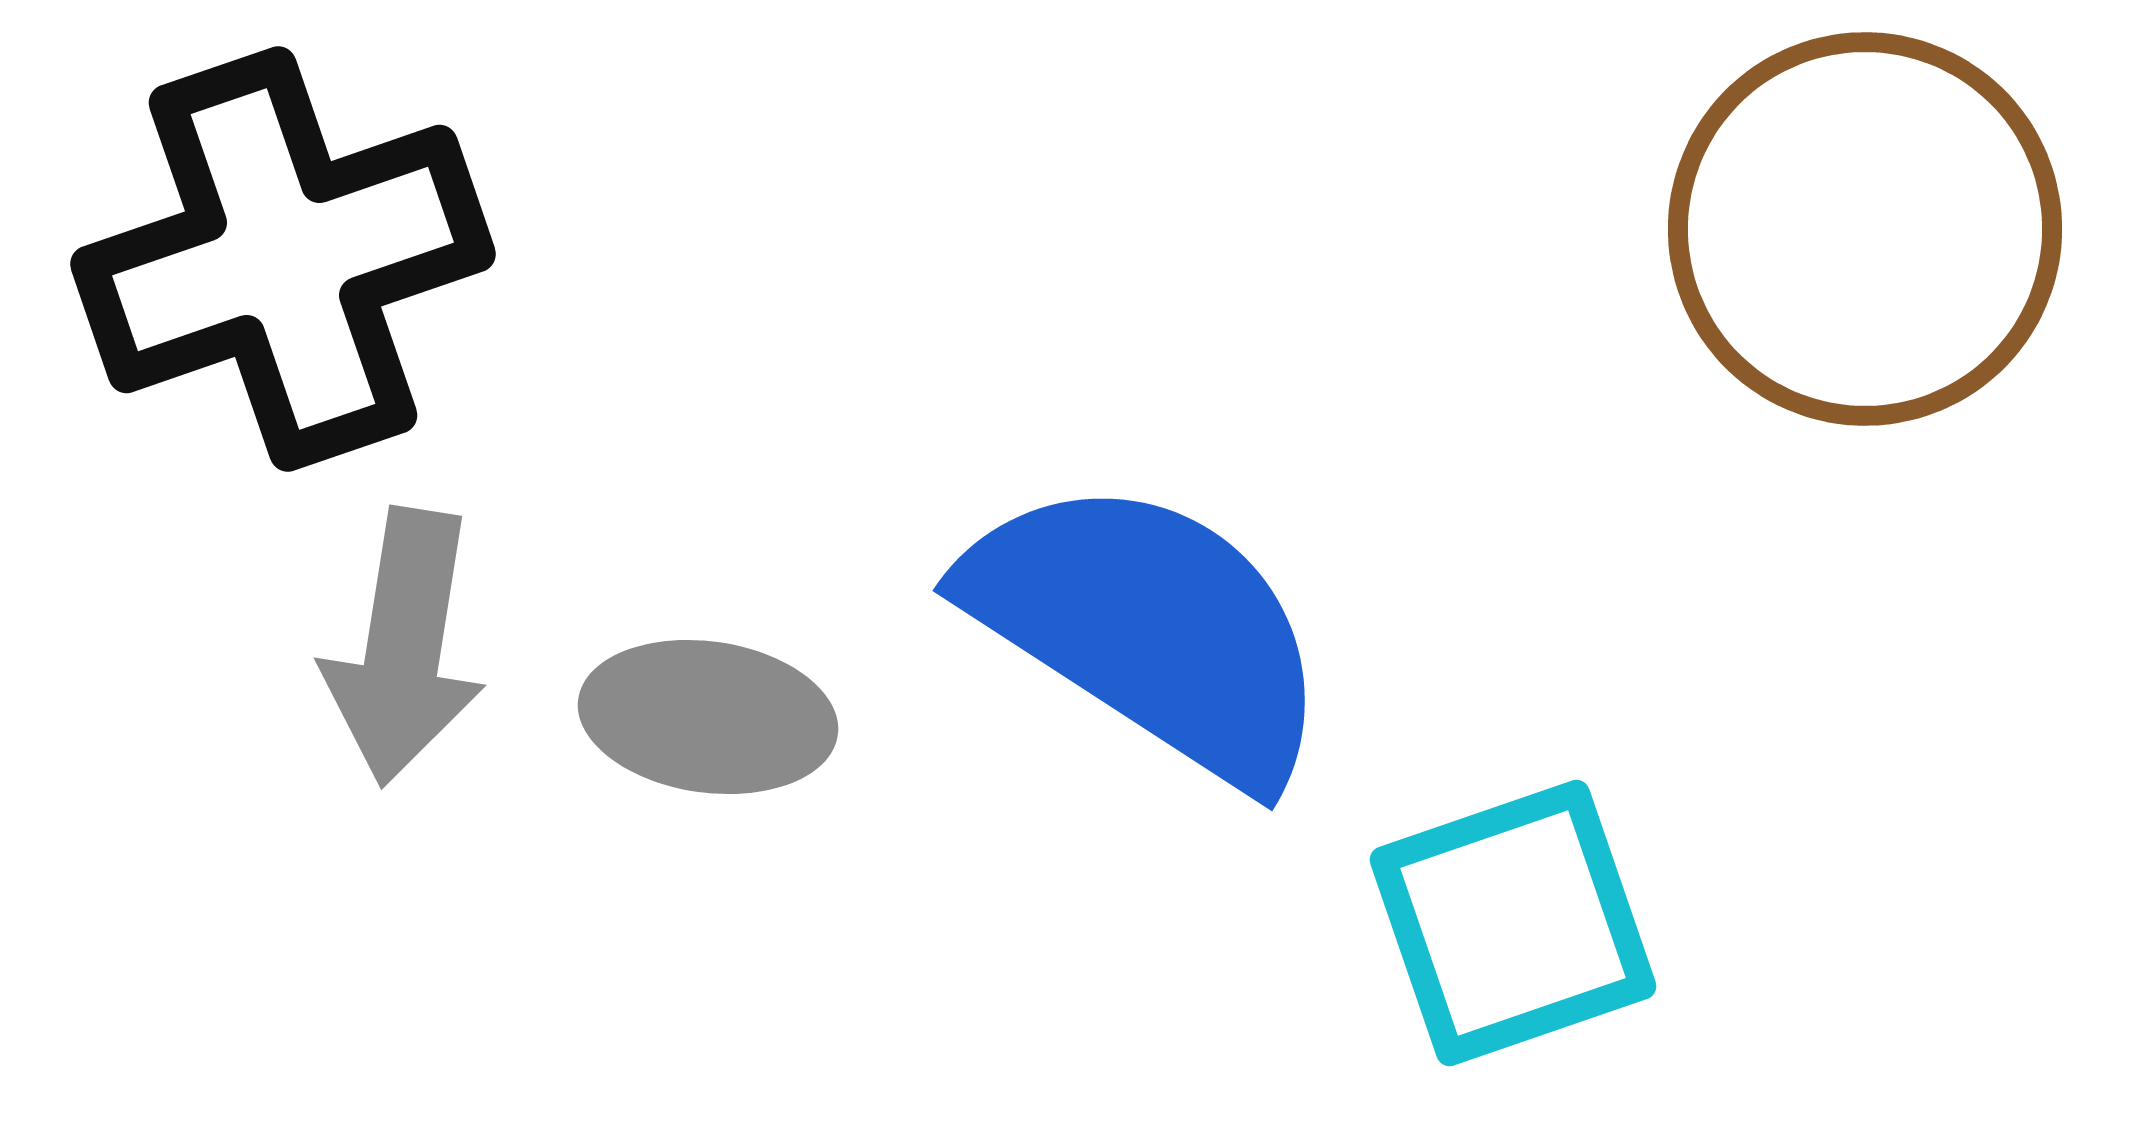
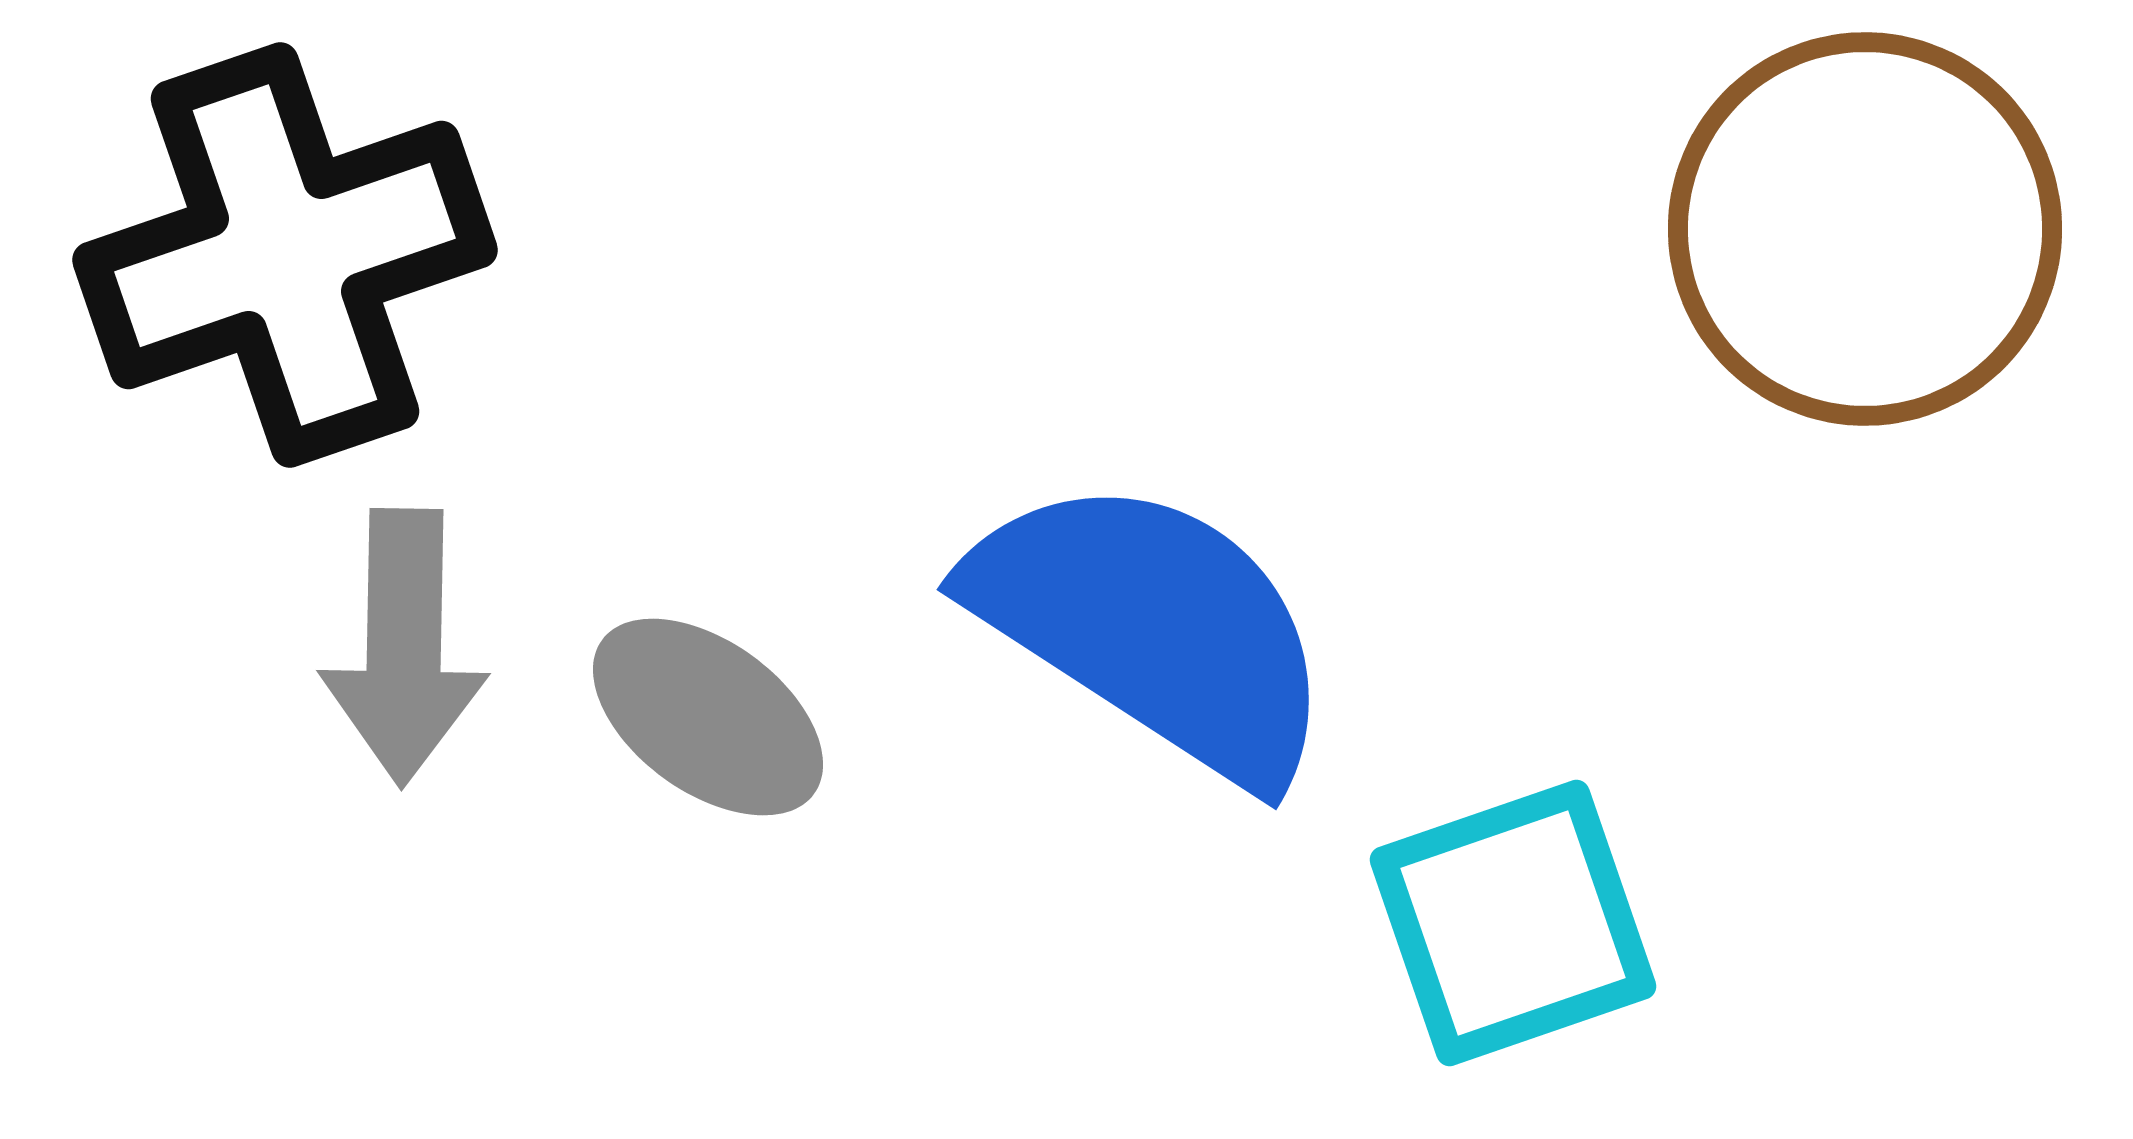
black cross: moved 2 px right, 4 px up
blue semicircle: moved 4 px right, 1 px up
gray arrow: rotated 8 degrees counterclockwise
gray ellipse: rotated 28 degrees clockwise
